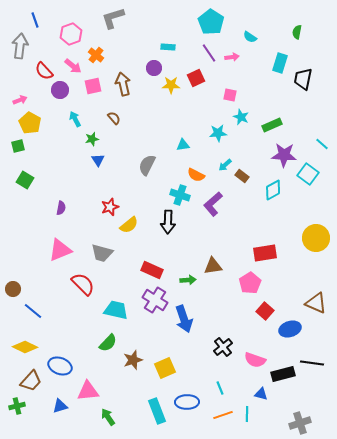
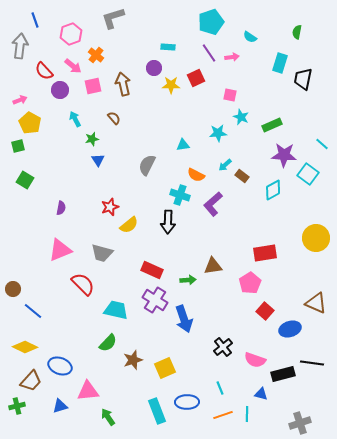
cyan pentagon at (211, 22): rotated 20 degrees clockwise
